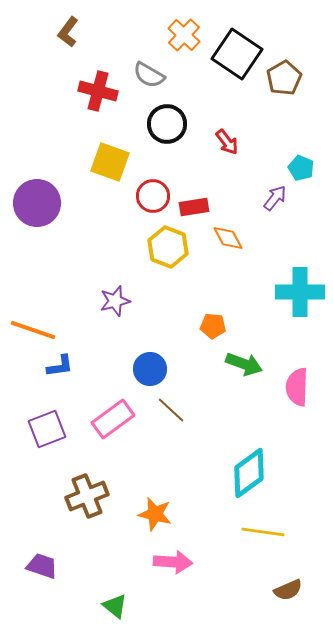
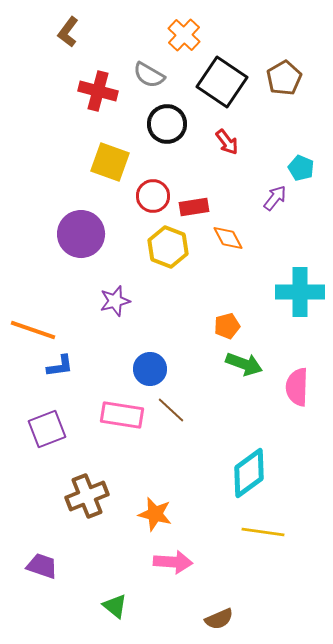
black square: moved 15 px left, 28 px down
purple circle: moved 44 px right, 31 px down
orange pentagon: moved 14 px right; rotated 20 degrees counterclockwise
pink rectangle: moved 9 px right, 4 px up; rotated 45 degrees clockwise
brown semicircle: moved 69 px left, 29 px down
